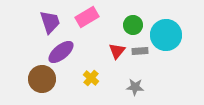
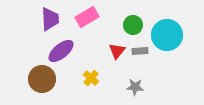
purple trapezoid: moved 3 px up; rotated 15 degrees clockwise
cyan circle: moved 1 px right
purple ellipse: moved 1 px up
